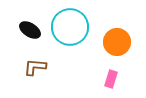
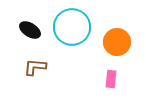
cyan circle: moved 2 px right
pink rectangle: rotated 12 degrees counterclockwise
